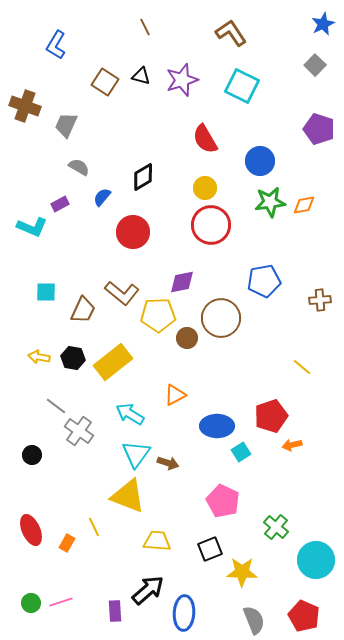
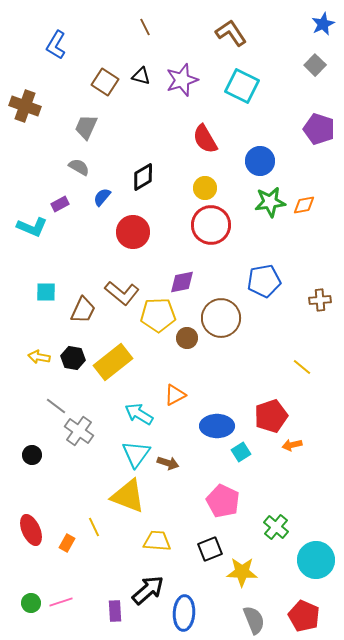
gray trapezoid at (66, 125): moved 20 px right, 2 px down
cyan arrow at (130, 414): moved 9 px right
